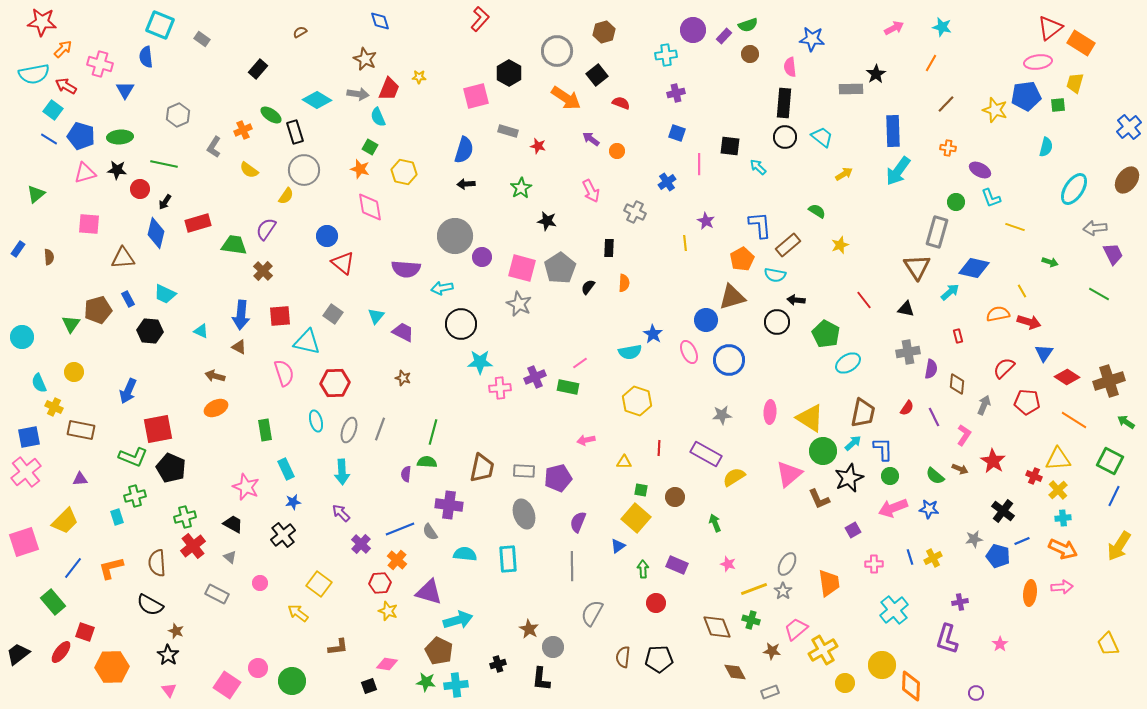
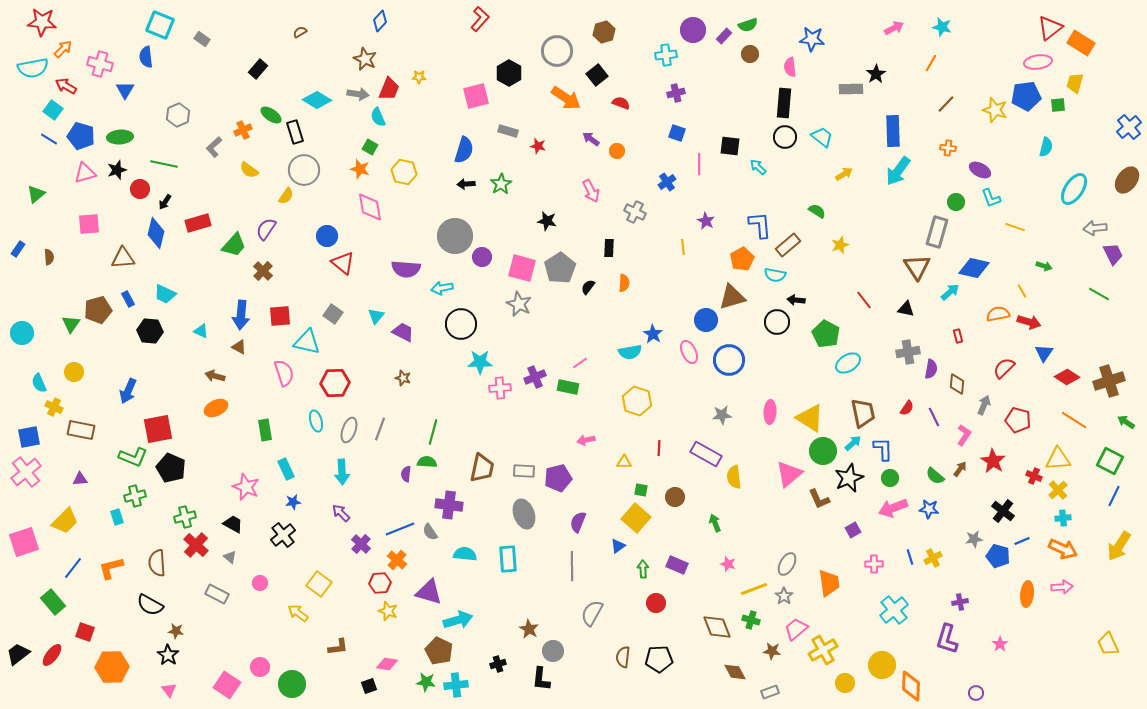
blue diamond at (380, 21): rotated 60 degrees clockwise
cyan semicircle at (34, 74): moved 1 px left, 6 px up
gray L-shape at (214, 147): rotated 15 degrees clockwise
black star at (117, 170): rotated 24 degrees counterclockwise
green star at (521, 188): moved 20 px left, 4 px up
pink square at (89, 224): rotated 10 degrees counterclockwise
yellow line at (685, 243): moved 2 px left, 4 px down
green trapezoid at (234, 245): rotated 124 degrees clockwise
green arrow at (1050, 262): moved 6 px left, 4 px down
cyan circle at (22, 337): moved 4 px up
red pentagon at (1027, 402): moved 9 px left, 18 px down; rotated 10 degrees clockwise
brown trapezoid at (863, 413): rotated 24 degrees counterclockwise
brown arrow at (960, 469): rotated 77 degrees counterclockwise
green circle at (890, 476): moved 2 px down
yellow semicircle at (734, 477): rotated 65 degrees counterclockwise
red cross at (193, 546): moved 3 px right, 1 px up; rotated 10 degrees counterclockwise
gray star at (783, 591): moved 1 px right, 5 px down
orange ellipse at (1030, 593): moved 3 px left, 1 px down
brown star at (176, 631): rotated 14 degrees counterclockwise
gray circle at (553, 647): moved 4 px down
red ellipse at (61, 652): moved 9 px left, 3 px down
pink circle at (258, 668): moved 2 px right, 1 px up
green circle at (292, 681): moved 3 px down
